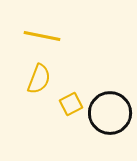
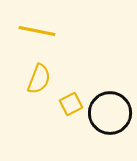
yellow line: moved 5 px left, 5 px up
